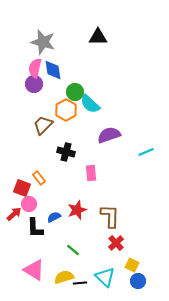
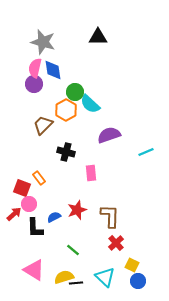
black line: moved 4 px left
